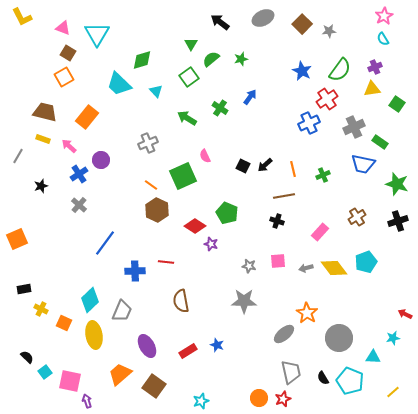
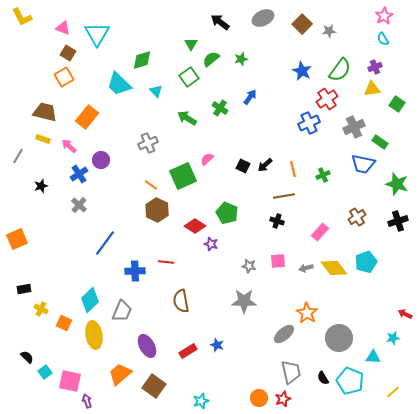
pink semicircle at (205, 156): moved 2 px right, 3 px down; rotated 72 degrees clockwise
